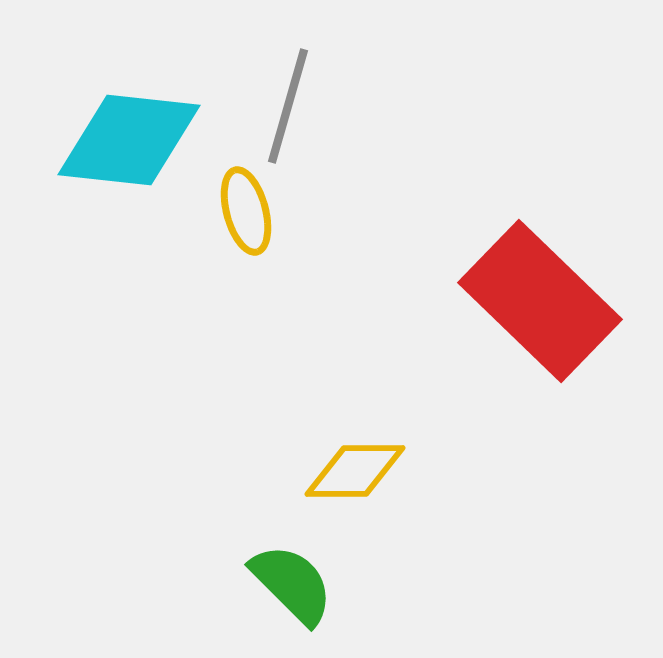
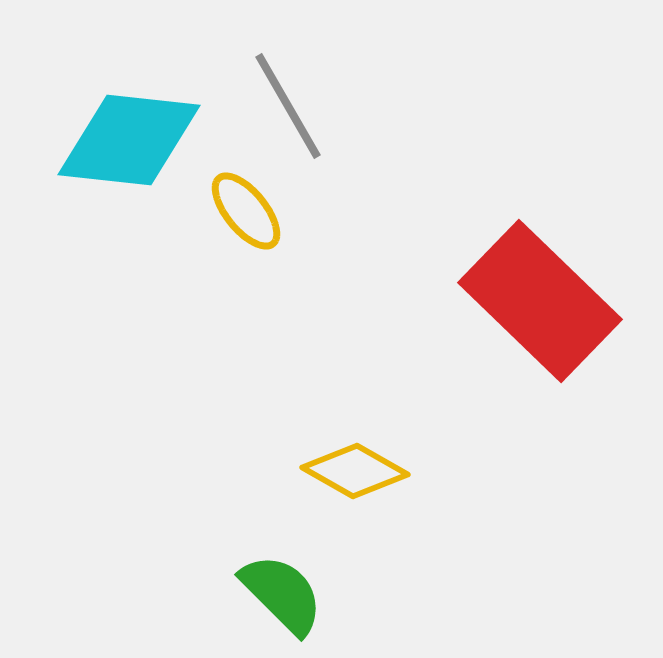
gray line: rotated 46 degrees counterclockwise
yellow ellipse: rotated 24 degrees counterclockwise
yellow diamond: rotated 30 degrees clockwise
green semicircle: moved 10 px left, 10 px down
